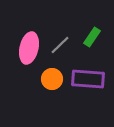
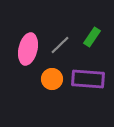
pink ellipse: moved 1 px left, 1 px down
